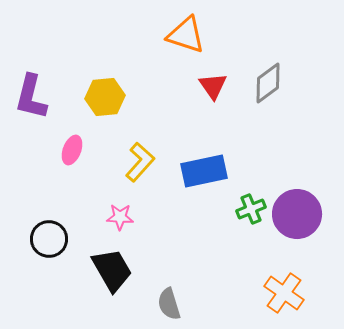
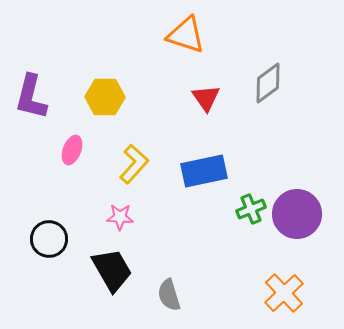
red triangle: moved 7 px left, 12 px down
yellow hexagon: rotated 6 degrees clockwise
yellow L-shape: moved 6 px left, 2 px down
orange cross: rotated 12 degrees clockwise
gray semicircle: moved 9 px up
